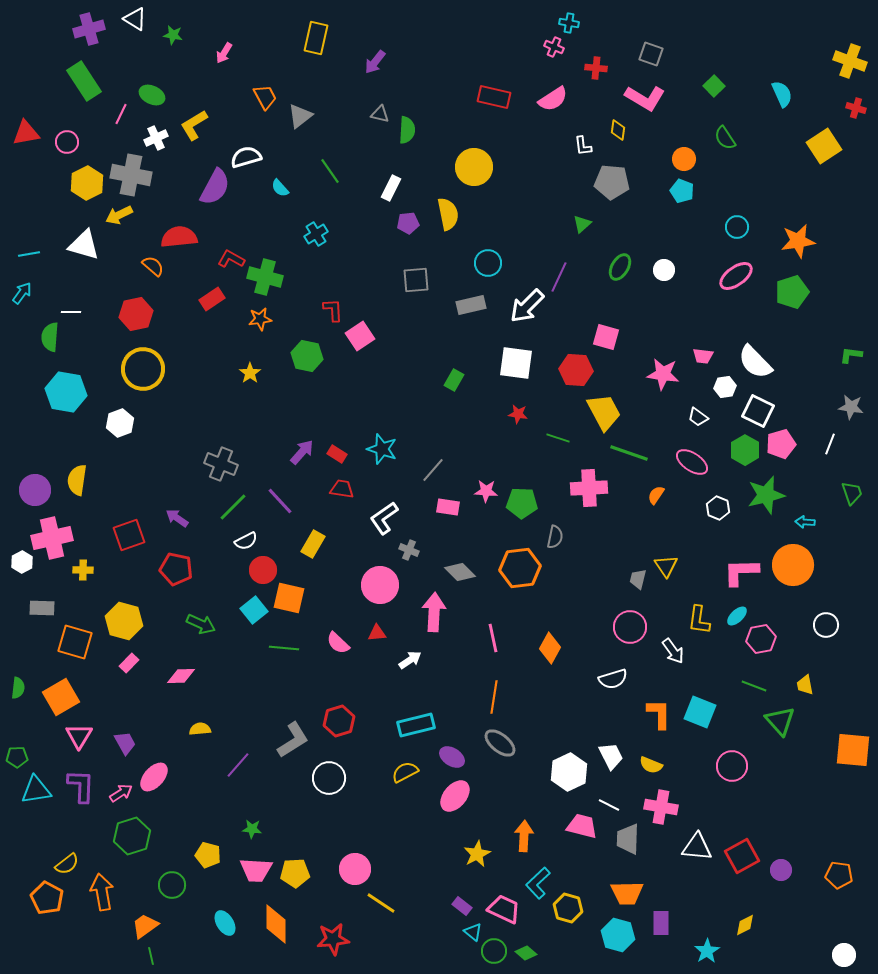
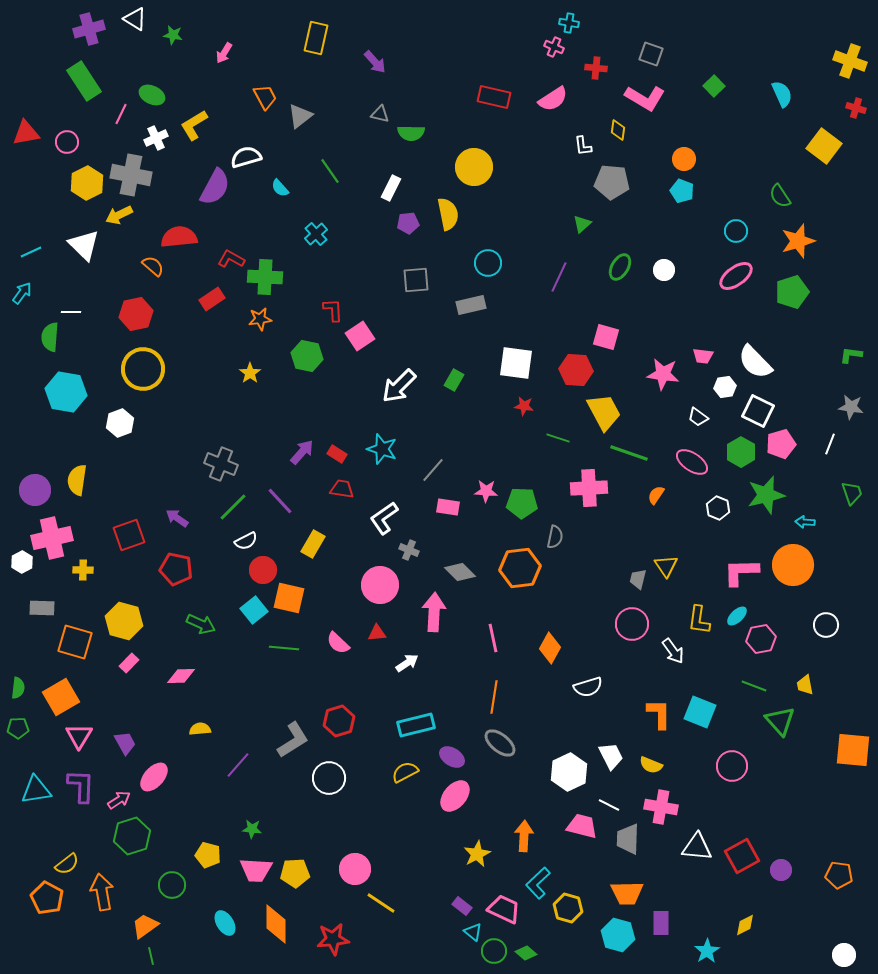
purple arrow at (375, 62): rotated 80 degrees counterclockwise
green semicircle at (407, 130): moved 4 px right, 3 px down; rotated 88 degrees clockwise
green semicircle at (725, 138): moved 55 px right, 58 px down
yellow square at (824, 146): rotated 20 degrees counterclockwise
cyan circle at (737, 227): moved 1 px left, 4 px down
cyan cross at (316, 234): rotated 10 degrees counterclockwise
orange star at (798, 241): rotated 8 degrees counterclockwise
white triangle at (84, 245): rotated 28 degrees clockwise
cyan line at (29, 254): moved 2 px right, 2 px up; rotated 15 degrees counterclockwise
green cross at (265, 277): rotated 12 degrees counterclockwise
white arrow at (527, 306): moved 128 px left, 80 px down
red star at (518, 414): moved 6 px right, 8 px up
green hexagon at (745, 450): moved 4 px left, 2 px down
pink circle at (630, 627): moved 2 px right, 3 px up
white arrow at (410, 660): moved 3 px left, 3 px down
white semicircle at (613, 679): moved 25 px left, 8 px down
green pentagon at (17, 757): moved 1 px right, 29 px up
pink arrow at (121, 793): moved 2 px left, 7 px down
